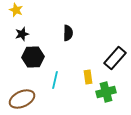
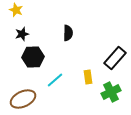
cyan line: rotated 36 degrees clockwise
green cross: moved 5 px right; rotated 12 degrees counterclockwise
brown ellipse: moved 1 px right
